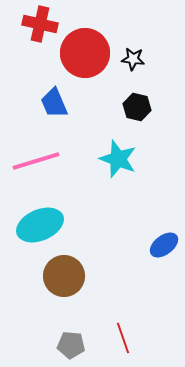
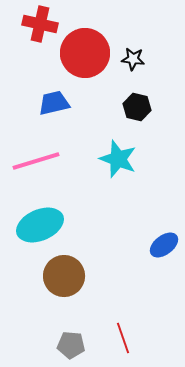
blue trapezoid: rotated 100 degrees clockwise
